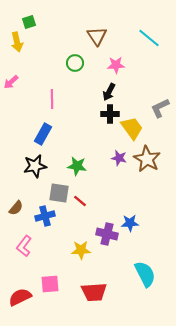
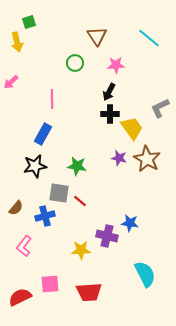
blue star: rotated 12 degrees clockwise
purple cross: moved 2 px down
red trapezoid: moved 5 px left
